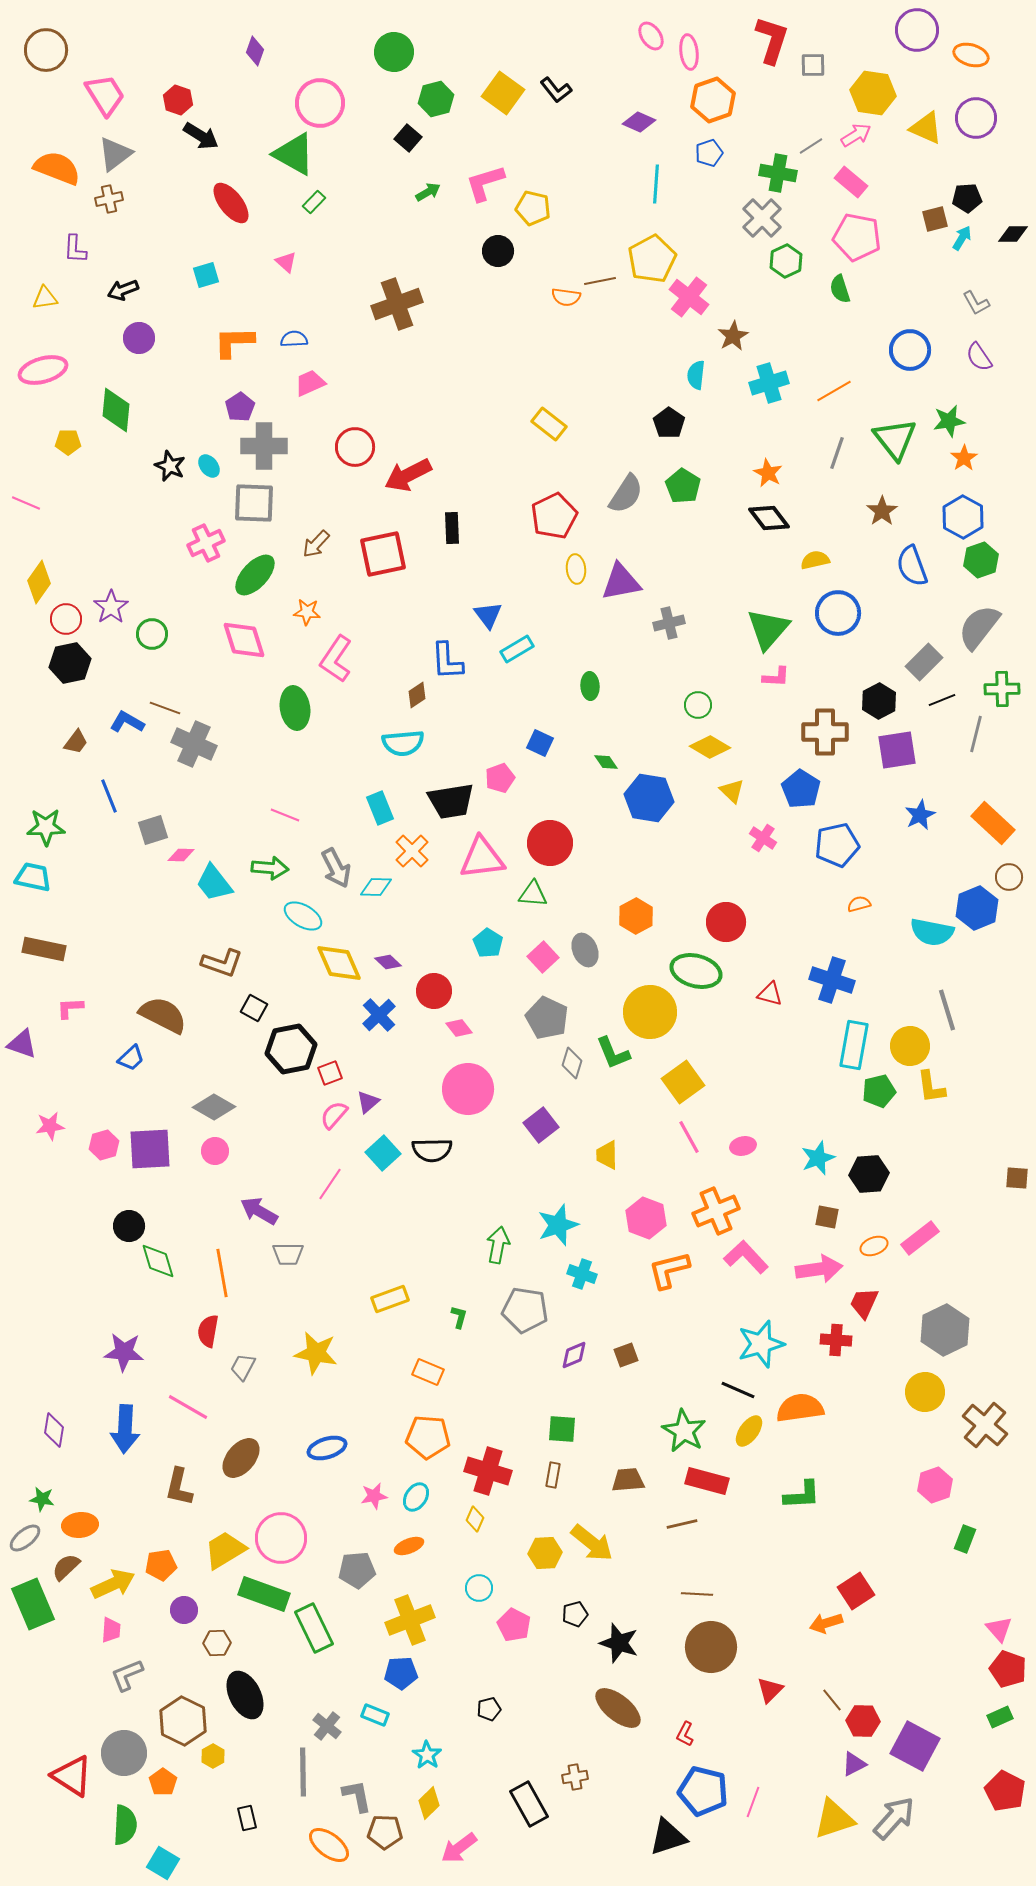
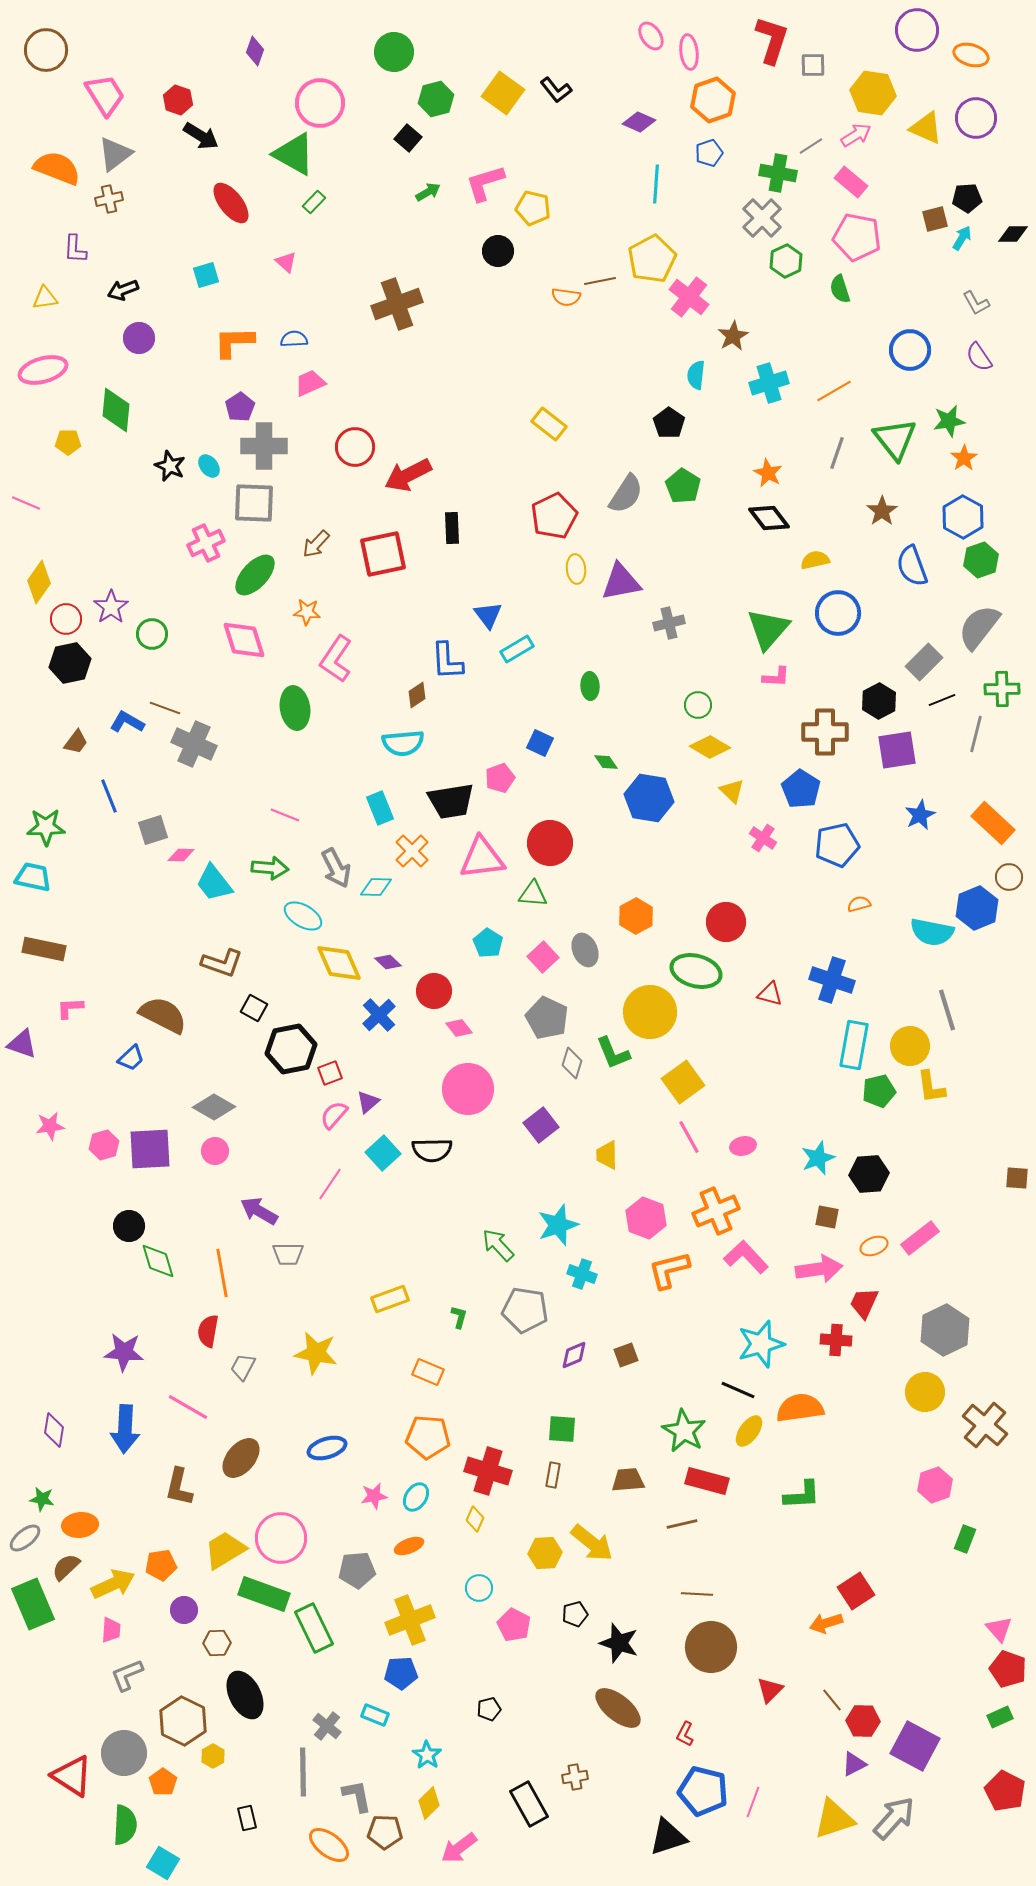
green arrow at (498, 1245): rotated 54 degrees counterclockwise
